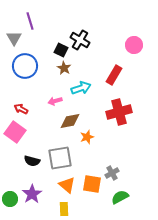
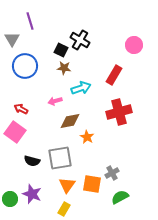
gray triangle: moved 2 px left, 1 px down
brown star: rotated 24 degrees counterclockwise
orange star: rotated 24 degrees counterclockwise
orange triangle: rotated 24 degrees clockwise
purple star: rotated 18 degrees counterclockwise
yellow rectangle: rotated 32 degrees clockwise
